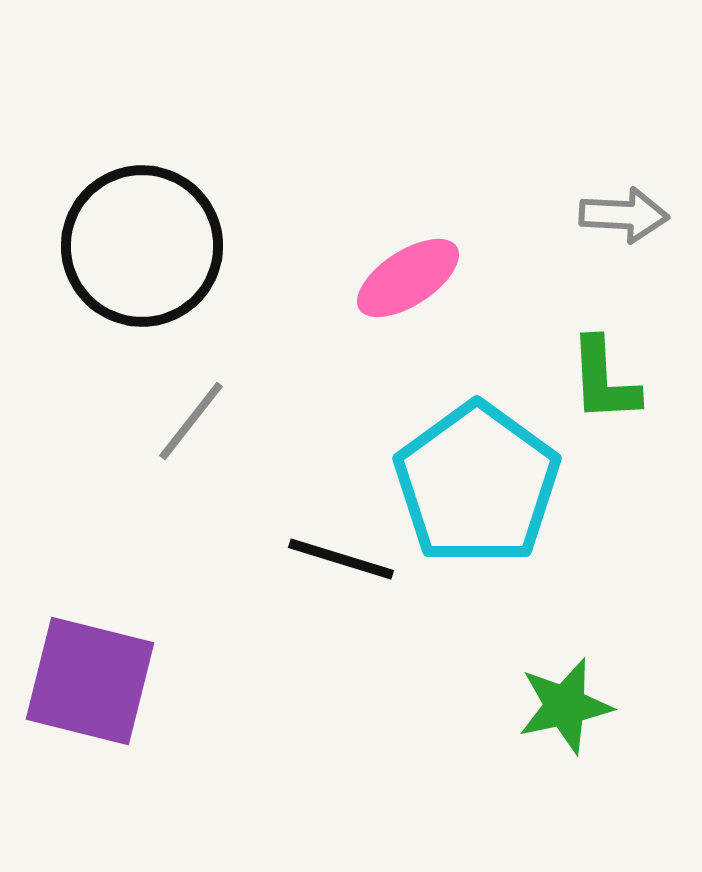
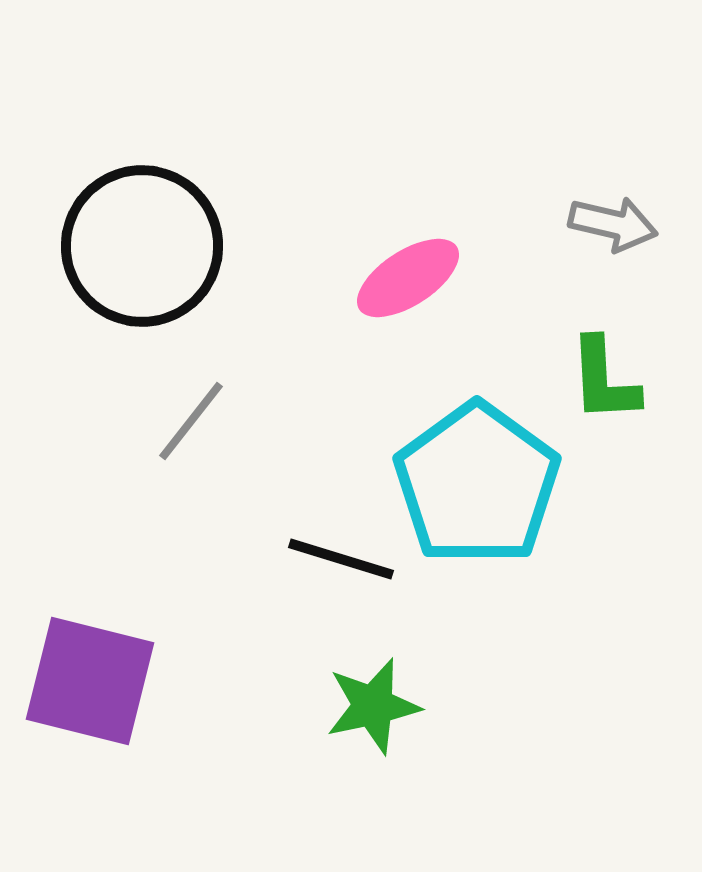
gray arrow: moved 11 px left, 9 px down; rotated 10 degrees clockwise
green star: moved 192 px left
